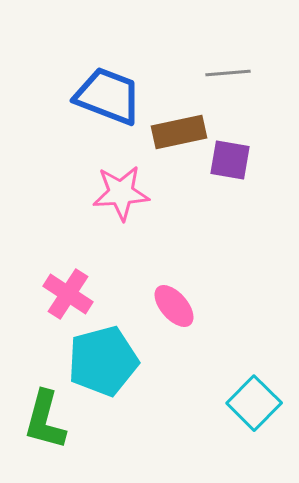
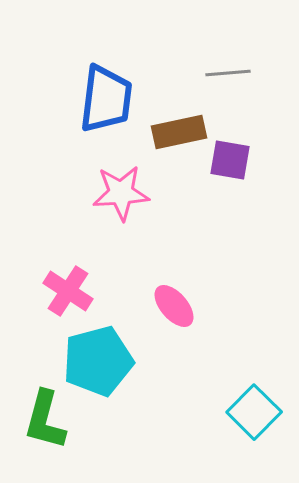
blue trapezoid: moved 2 px left, 3 px down; rotated 76 degrees clockwise
pink cross: moved 3 px up
cyan pentagon: moved 5 px left
cyan square: moved 9 px down
